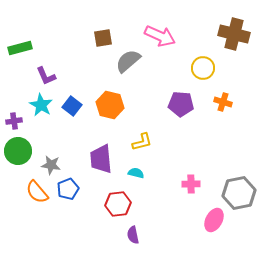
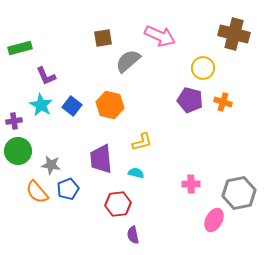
purple pentagon: moved 9 px right, 4 px up; rotated 10 degrees clockwise
